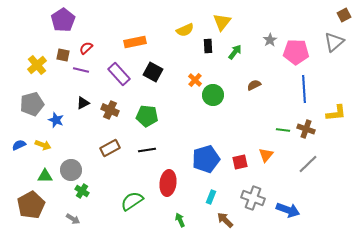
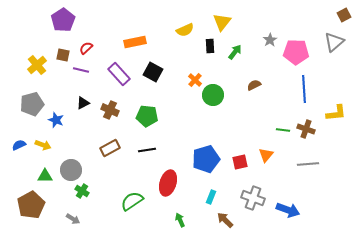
black rectangle at (208, 46): moved 2 px right
gray line at (308, 164): rotated 40 degrees clockwise
red ellipse at (168, 183): rotated 10 degrees clockwise
